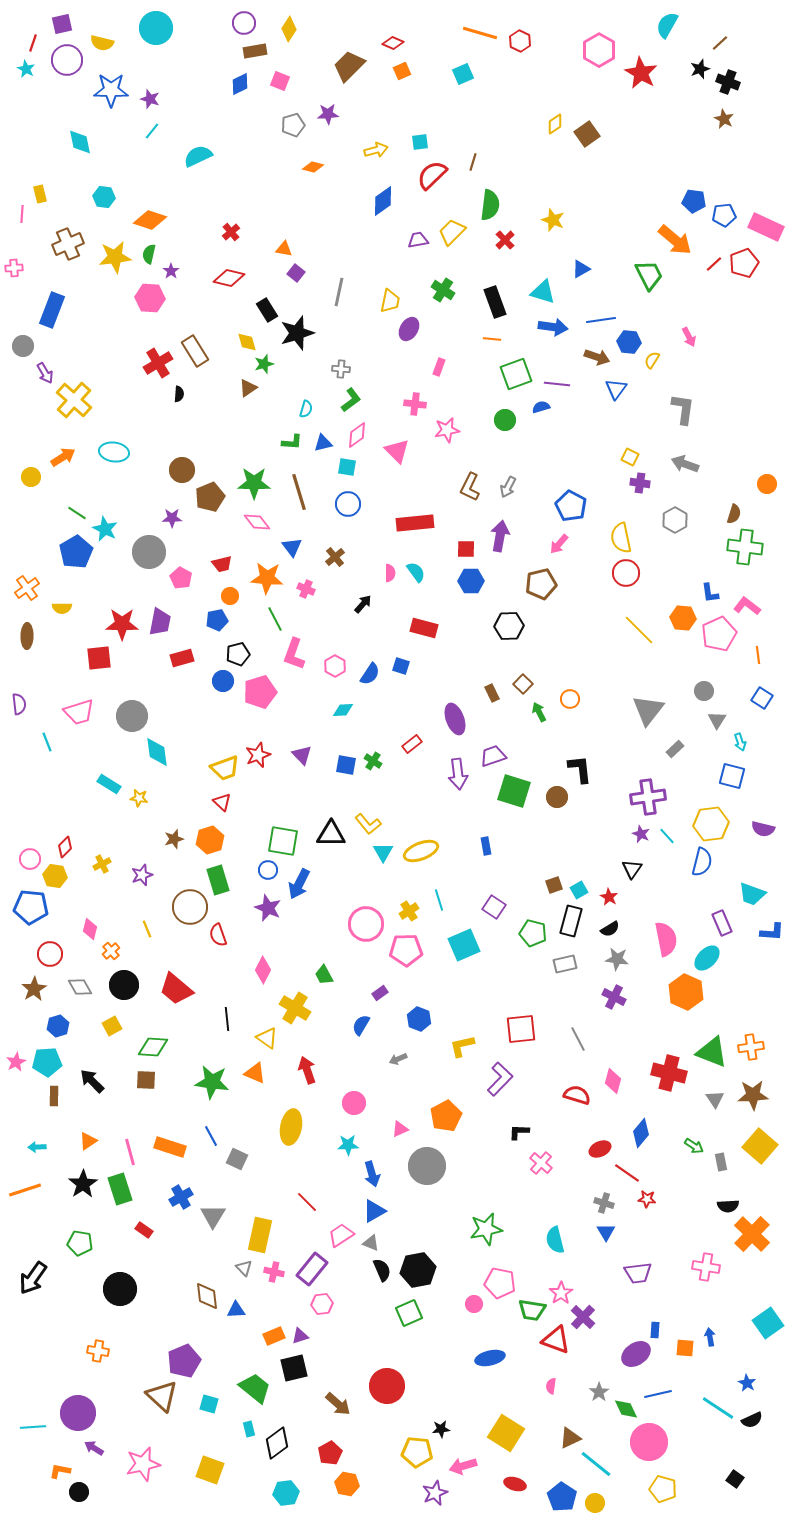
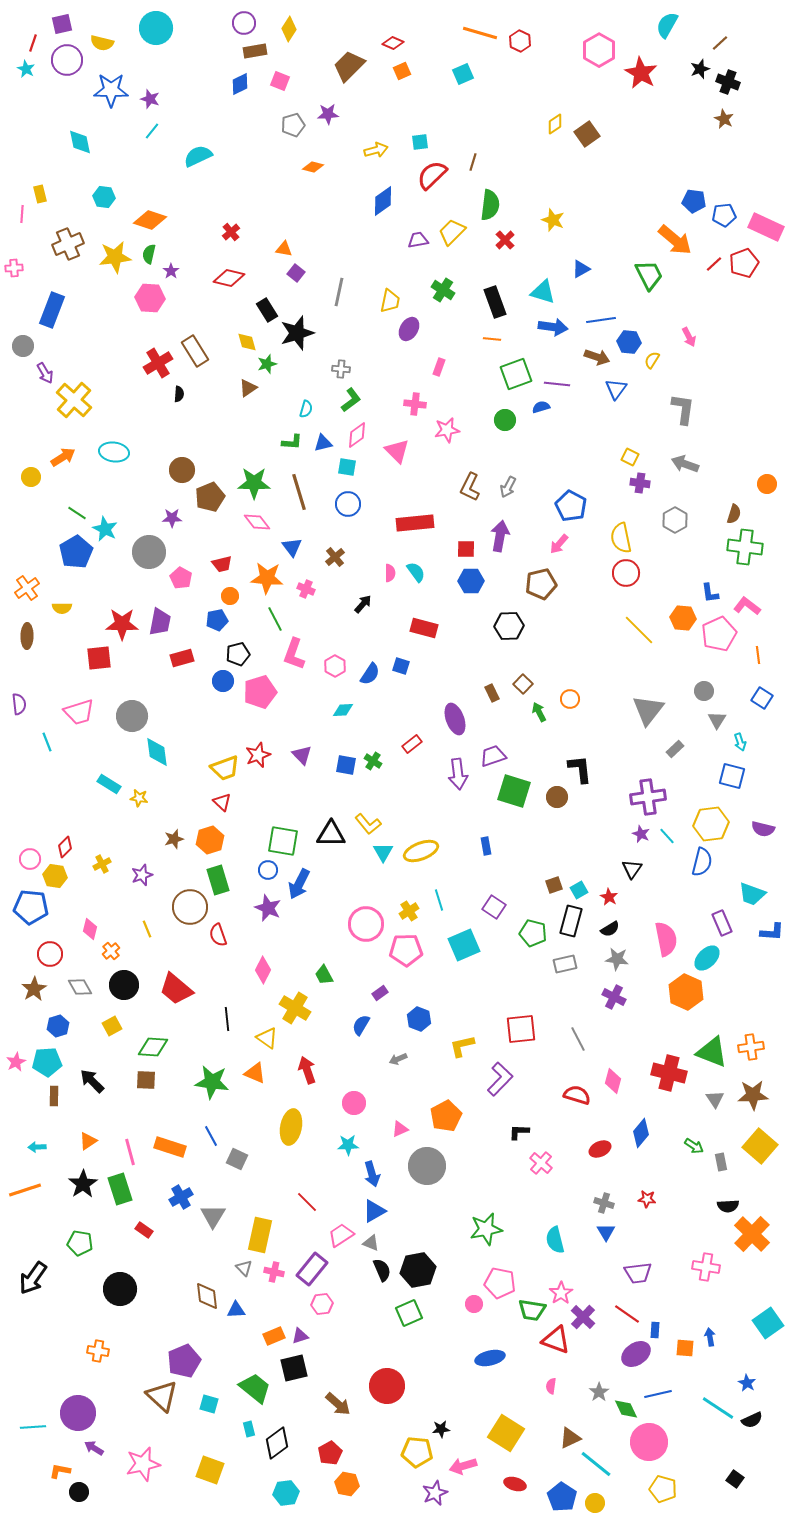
green star at (264, 364): moved 3 px right
red line at (627, 1173): moved 141 px down
